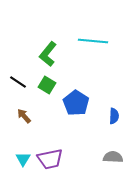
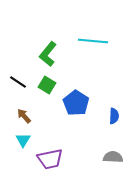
cyan triangle: moved 19 px up
